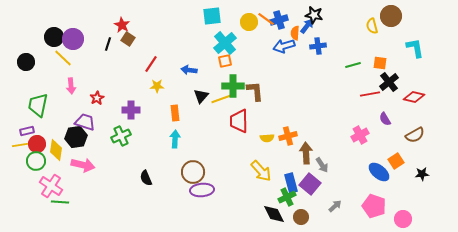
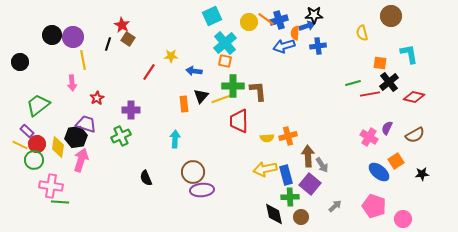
black star at (314, 15): rotated 12 degrees counterclockwise
cyan square at (212, 16): rotated 18 degrees counterclockwise
blue arrow at (307, 26): rotated 35 degrees clockwise
yellow semicircle at (372, 26): moved 10 px left, 7 px down
black circle at (54, 37): moved 2 px left, 2 px up
purple circle at (73, 39): moved 2 px up
cyan L-shape at (415, 48): moved 6 px left, 6 px down
yellow line at (63, 58): moved 20 px right, 2 px down; rotated 36 degrees clockwise
orange square at (225, 61): rotated 24 degrees clockwise
black circle at (26, 62): moved 6 px left
red line at (151, 64): moved 2 px left, 8 px down
green line at (353, 65): moved 18 px down
blue arrow at (189, 70): moved 5 px right, 1 px down
pink arrow at (71, 86): moved 1 px right, 3 px up
yellow star at (157, 86): moved 14 px right, 30 px up
brown L-shape at (255, 91): moved 3 px right
green trapezoid at (38, 105): rotated 40 degrees clockwise
orange rectangle at (175, 113): moved 9 px right, 9 px up
purple semicircle at (385, 119): moved 2 px right, 9 px down; rotated 56 degrees clockwise
purple trapezoid at (85, 122): moved 1 px right, 2 px down
purple rectangle at (27, 131): rotated 56 degrees clockwise
pink cross at (360, 135): moved 9 px right, 2 px down; rotated 30 degrees counterclockwise
yellow line at (20, 145): rotated 35 degrees clockwise
yellow diamond at (56, 150): moved 2 px right, 3 px up
brown arrow at (306, 153): moved 2 px right, 3 px down
green circle at (36, 161): moved 2 px left, 1 px up
pink arrow at (83, 165): moved 2 px left, 5 px up; rotated 85 degrees counterclockwise
yellow arrow at (261, 171): moved 4 px right, 2 px up; rotated 120 degrees clockwise
blue rectangle at (291, 183): moved 5 px left, 8 px up
pink cross at (51, 186): rotated 25 degrees counterclockwise
green cross at (287, 197): moved 3 px right; rotated 24 degrees clockwise
black diamond at (274, 214): rotated 15 degrees clockwise
